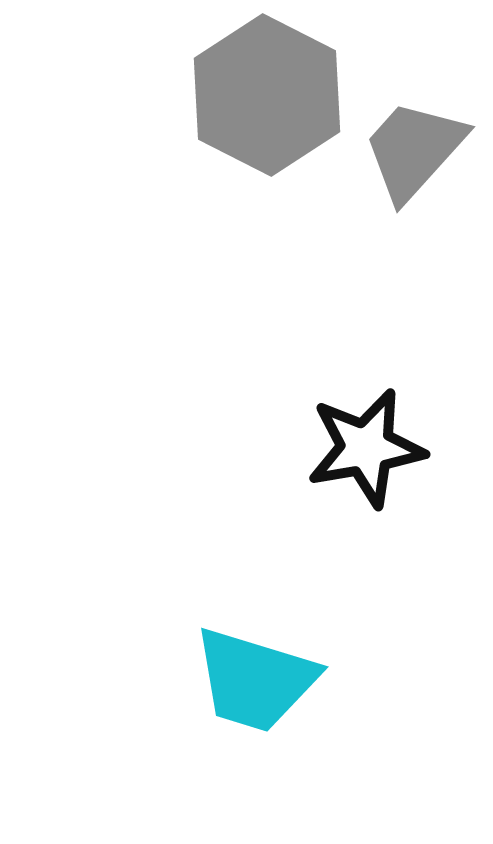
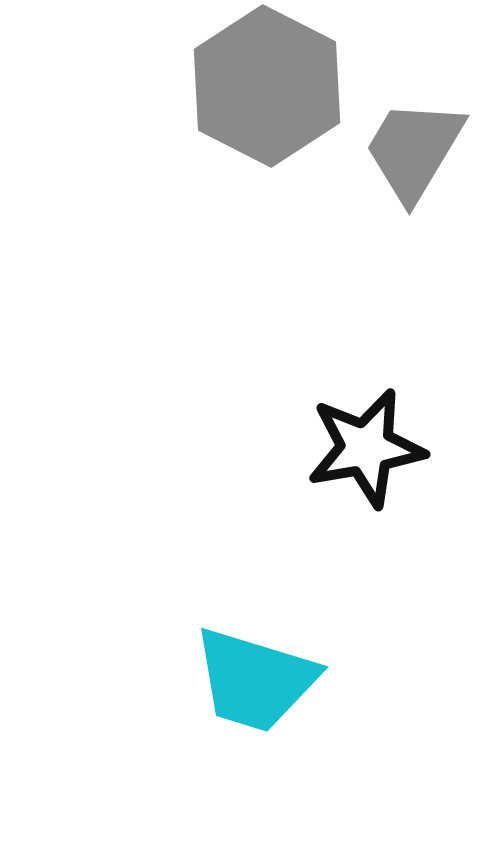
gray hexagon: moved 9 px up
gray trapezoid: rotated 11 degrees counterclockwise
